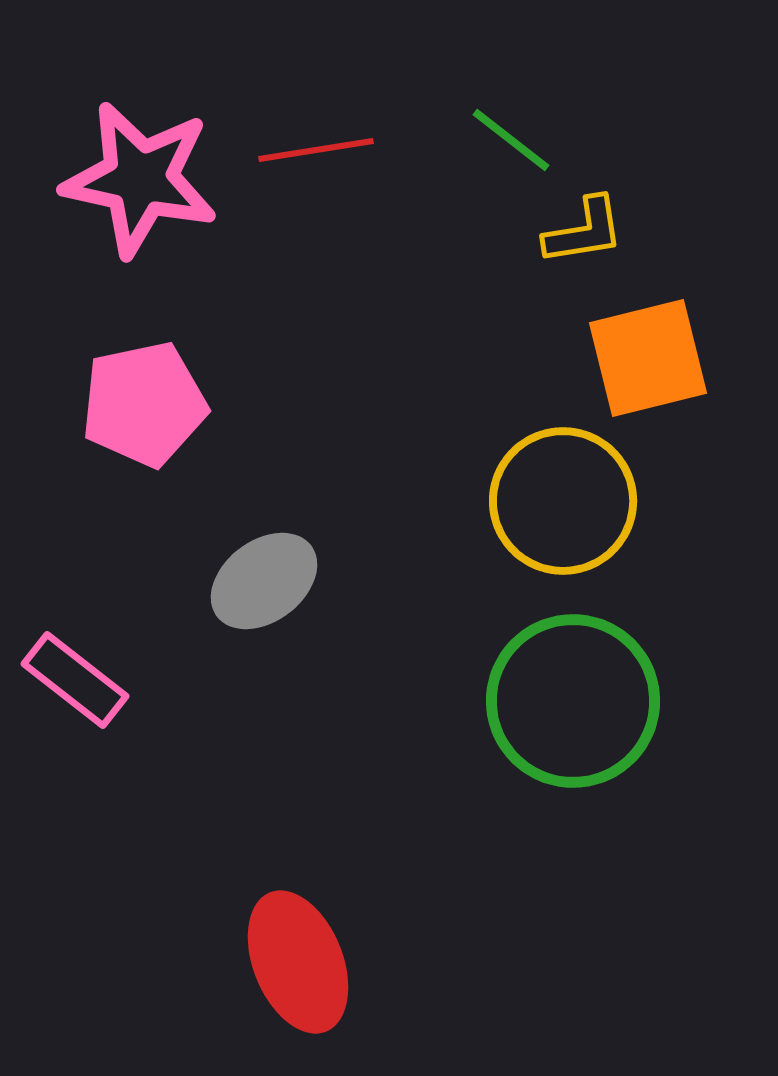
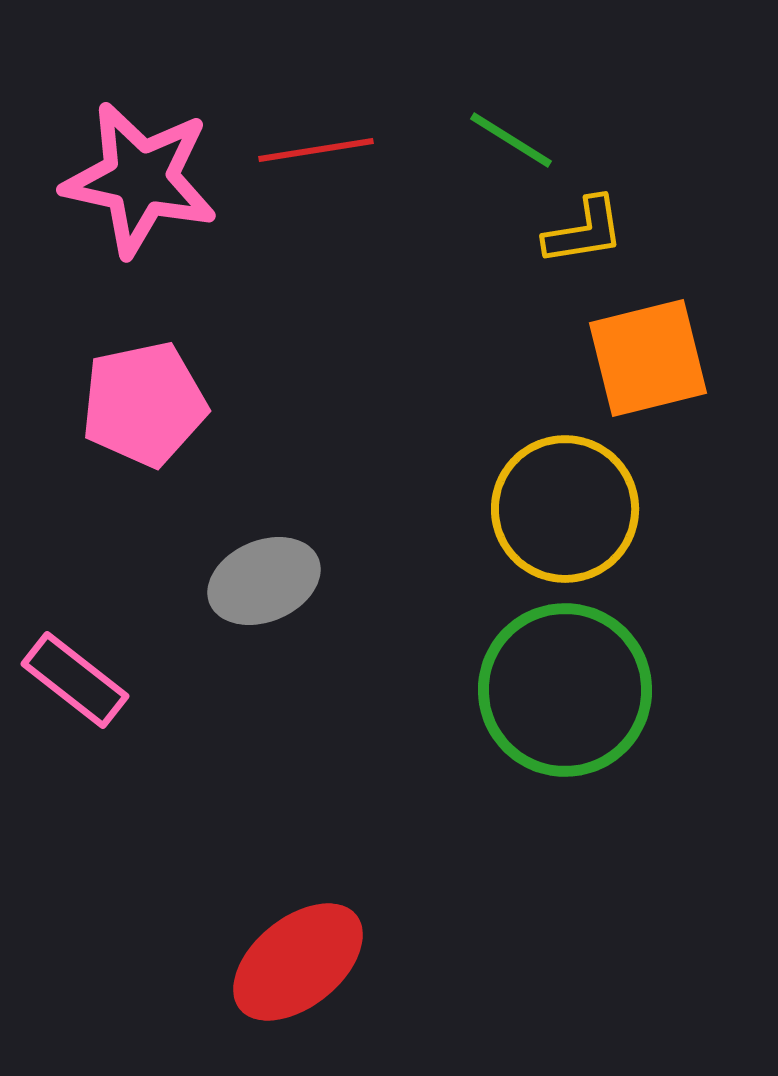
green line: rotated 6 degrees counterclockwise
yellow circle: moved 2 px right, 8 px down
gray ellipse: rotated 14 degrees clockwise
green circle: moved 8 px left, 11 px up
red ellipse: rotated 73 degrees clockwise
